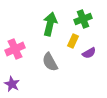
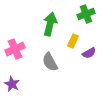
green cross: moved 3 px right, 5 px up
